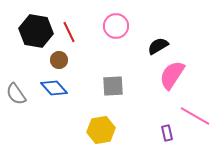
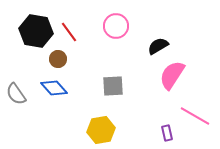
red line: rotated 10 degrees counterclockwise
brown circle: moved 1 px left, 1 px up
